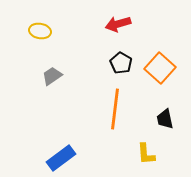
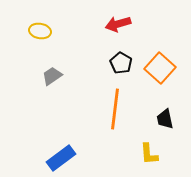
yellow L-shape: moved 3 px right
